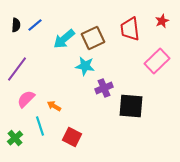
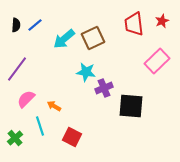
red trapezoid: moved 4 px right, 5 px up
cyan star: moved 1 px right, 6 px down
